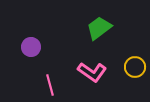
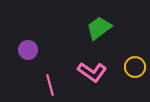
purple circle: moved 3 px left, 3 px down
